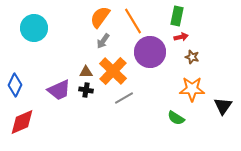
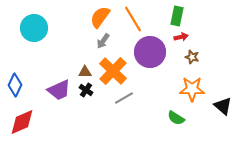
orange line: moved 2 px up
brown triangle: moved 1 px left
black cross: rotated 24 degrees clockwise
black triangle: rotated 24 degrees counterclockwise
